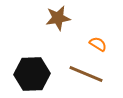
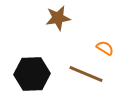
orange semicircle: moved 7 px right, 4 px down
